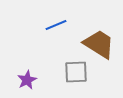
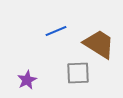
blue line: moved 6 px down
gray square: moved 2 px right, 1 px down
